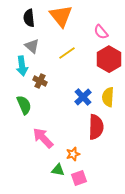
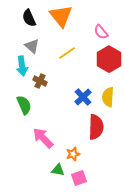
black semicircle: rotated 18 degrees counterclockwise
